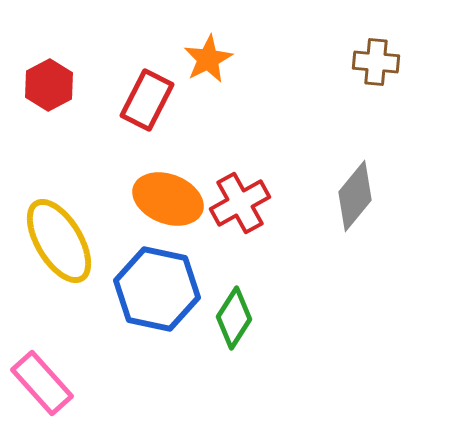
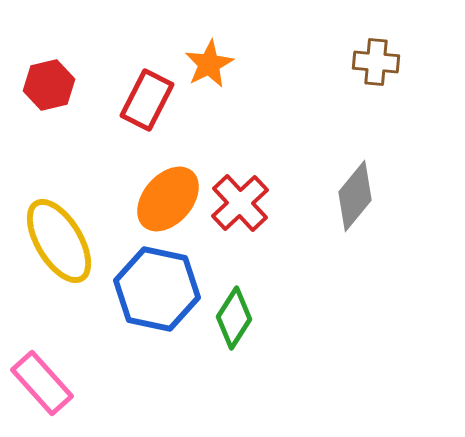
orange star: moved 1 px right, 5 px down
red hexagon: rotated 15 degrees clockwise
orange ellipse: rotated 70 degrees counterclockwise
red cross: rotated 14 degrees counterclockwise
